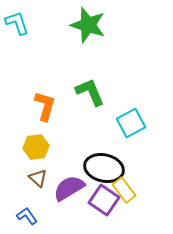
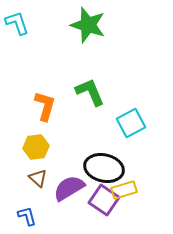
yellow rectangle: rotated 70 degrees counterclockwise
blue L-shape: rotated 20 degrees clockwise
